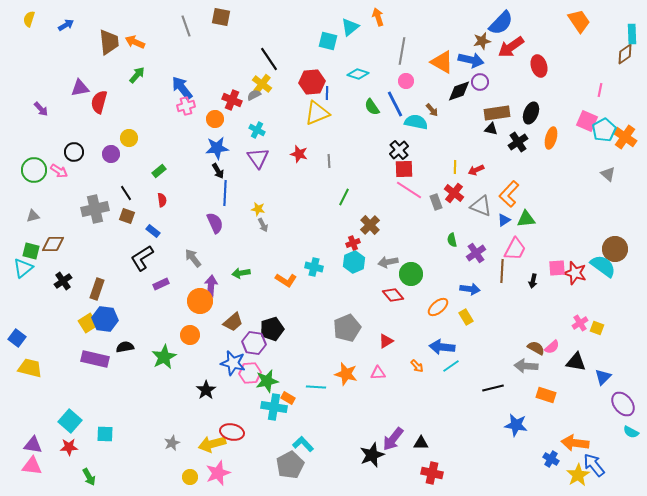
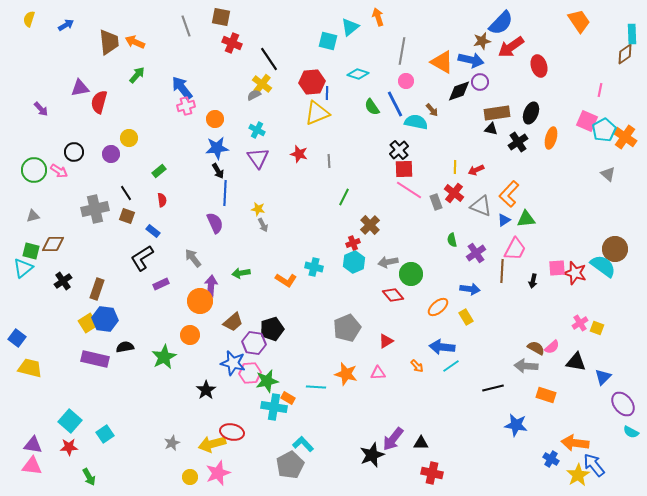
red cross at (232, 100): moved 57 px up
cyan square at (105, 434): rotated 36 degrees counterclockwise
